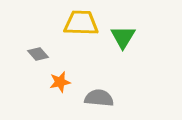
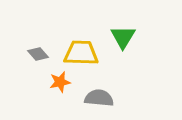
yellow trapezoid: moved 30 px down
